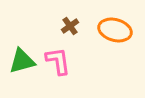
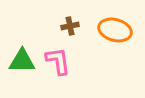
brown cross: rotated 24 degrees clockwise
green triangle: rotated 16 degrees clockwise
